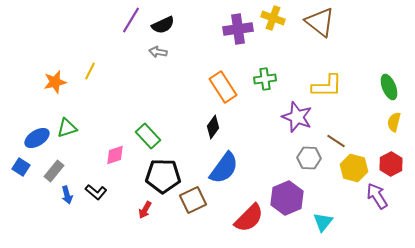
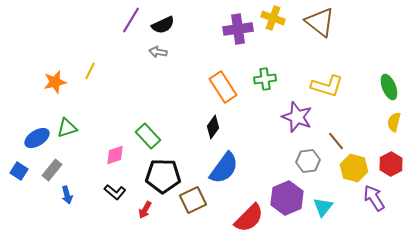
yellow L-shape: rotated 16 degrees clockwise
brown line: rotated 18 degrees clockwise
gray hexagon: moved 1 px left, 3 px down; rotated 10 degrees counterclockwise
blue square: moved 2 px left, 4 px down
gray rectangle: moved 2 px left, 1 px up
black L-shape: moved 19 px right
purple arrow: moved 3 px left, 2 px down
cyan triangle: moved 15 px up
